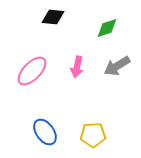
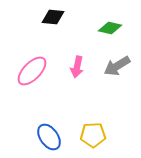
green diamond: moved 3 px right; rotated 30 degrees clockwise
blue ellipse: moved 4 px right, 5 px down
